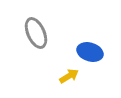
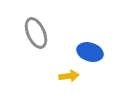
yellow arrow: rotated 24 degrees clockwise
